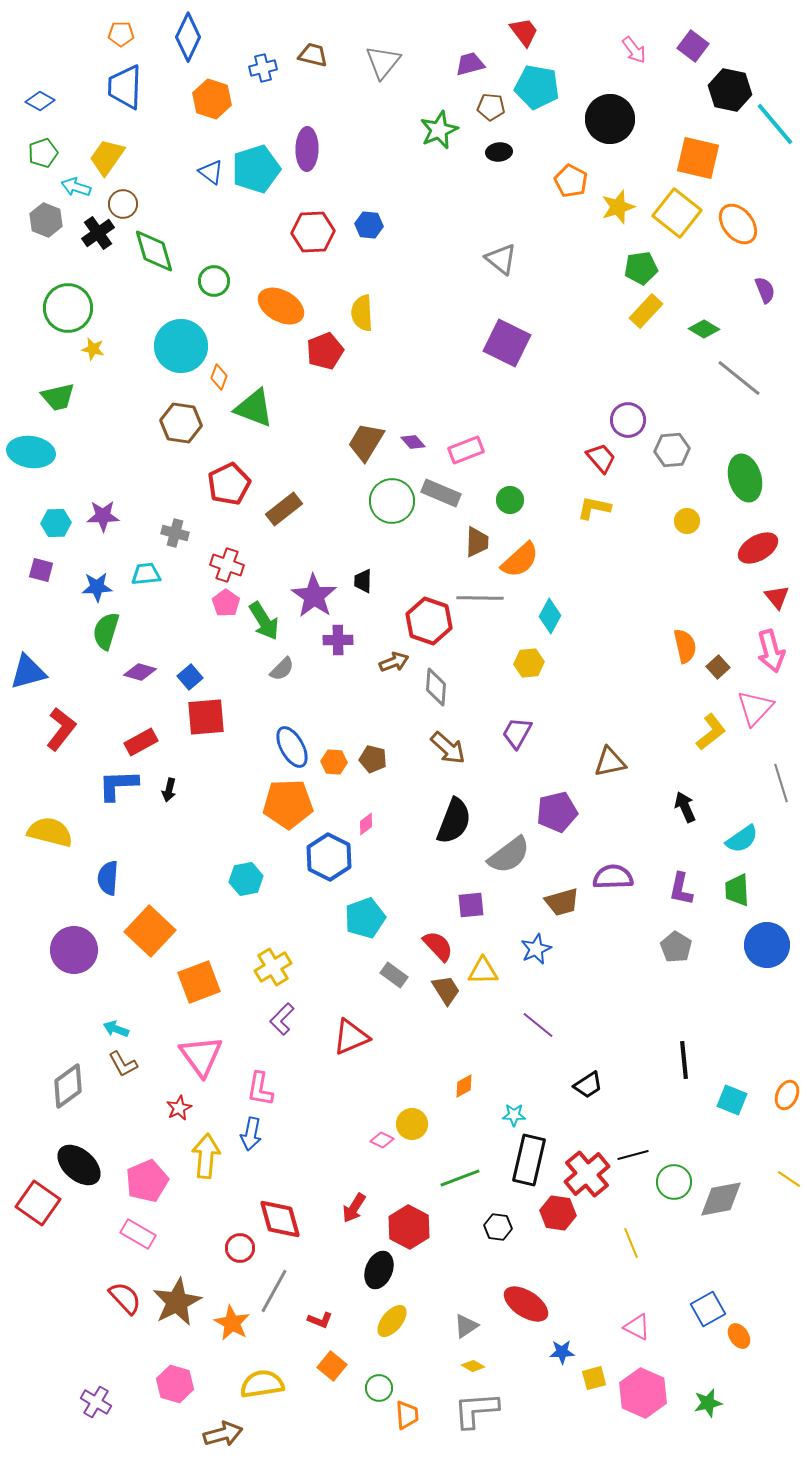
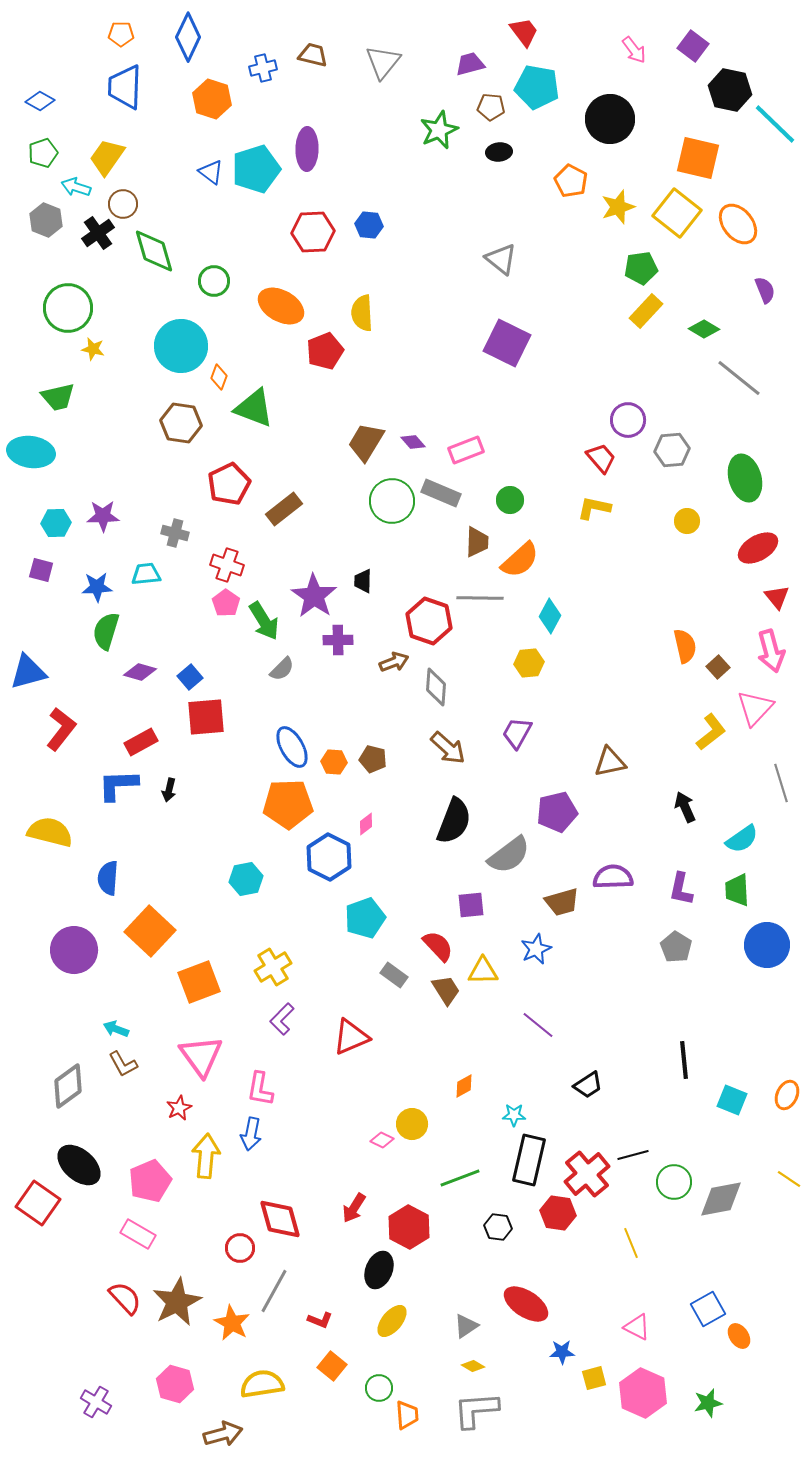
cyan line at (775, 124): rotated 6 degrees counterclockwise
pink pentagon at (147, 1181): moved 3 px right
